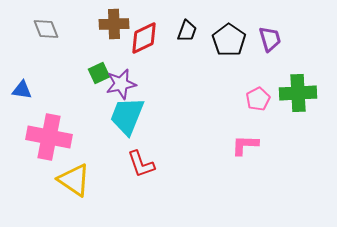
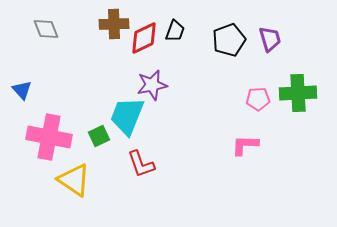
black trapezoid: moved 12 px left
black pentagon: rotated 16 degrees clockwise
green square: moved 63 px down
purple star: moved 31 px right, 1 px down
blue triangle: rotated 40 degrees clockwise
pink pentagon: rotated 25 degrees clockwise
